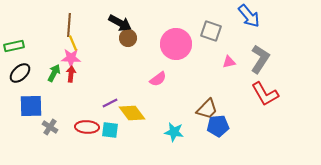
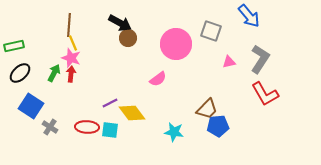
pink star: rotated 18 degrees clockwise
blue square: rotated 35 degrees clockwise
